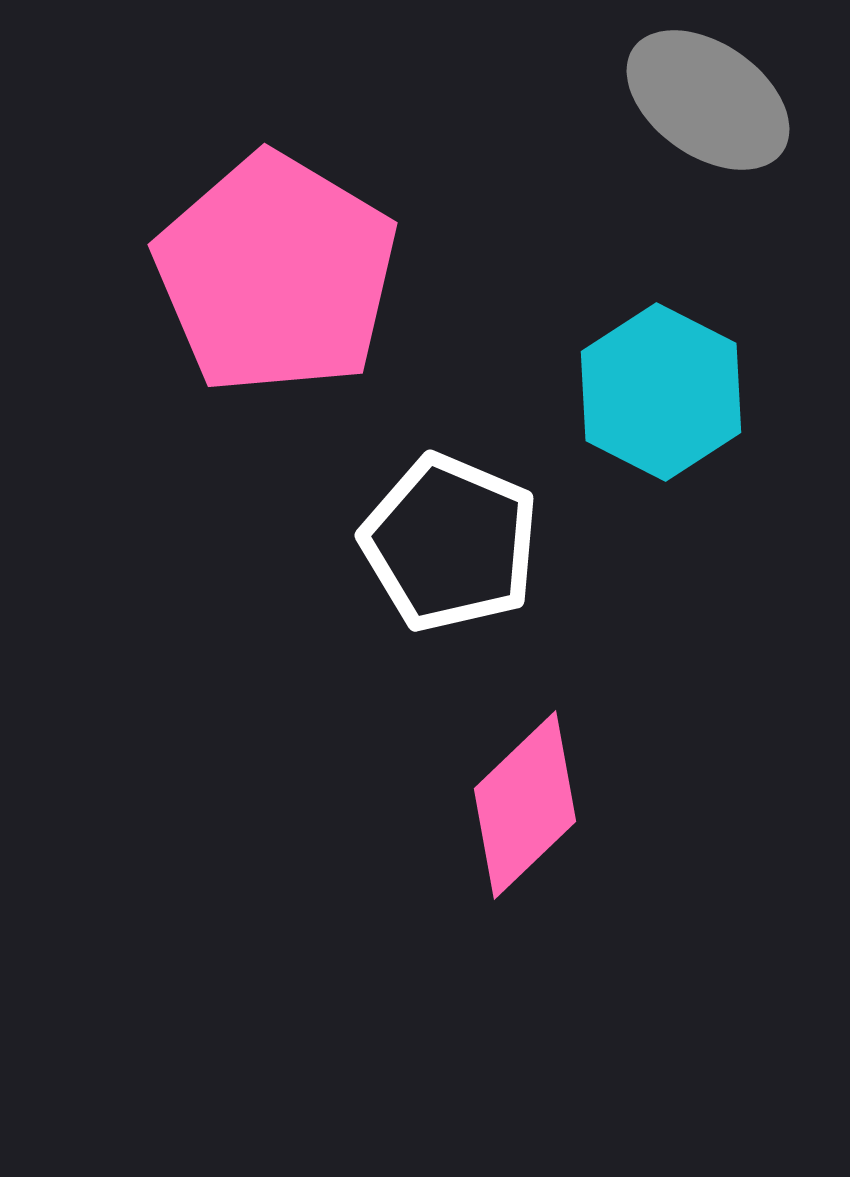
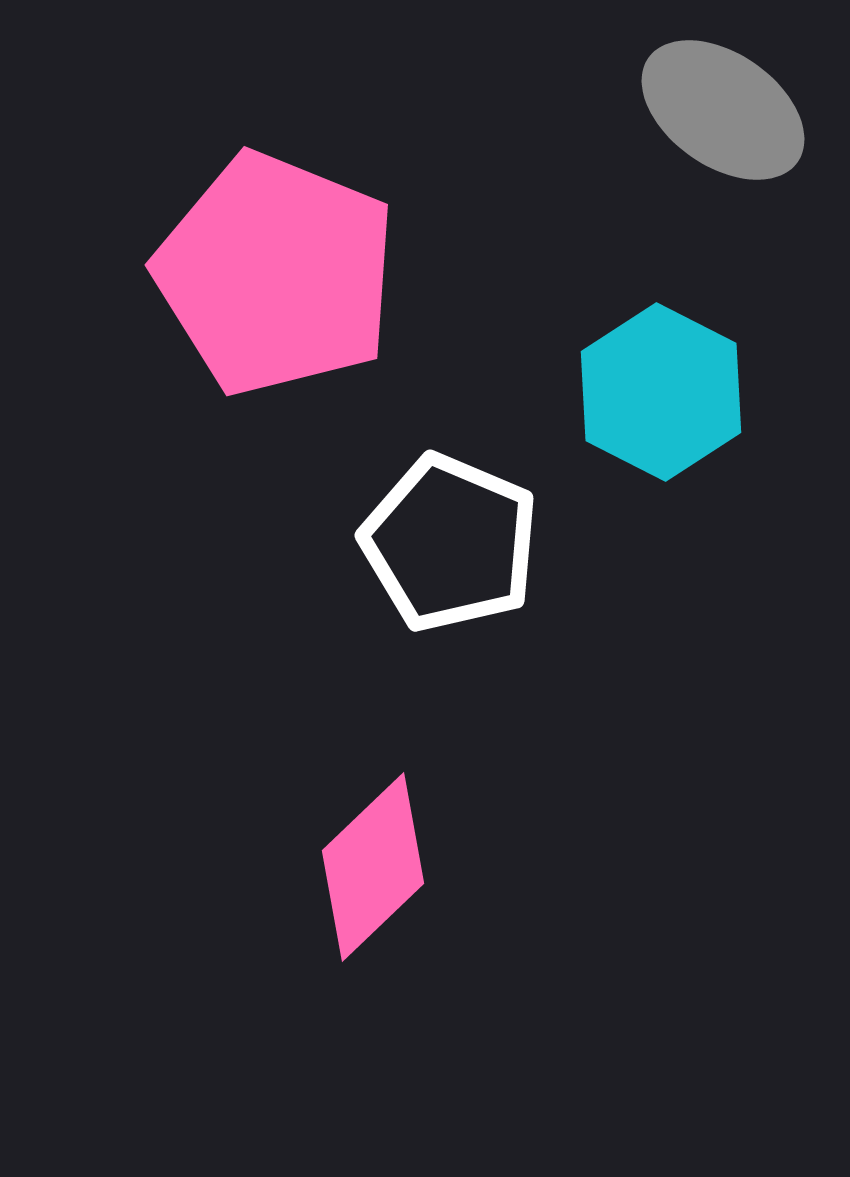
gray ellipse: moved 15 px right, 10 px down
pink pentagon: rotated 9 degrees counterclockwise
pink diamond: moved 152 px left, 62 px down
